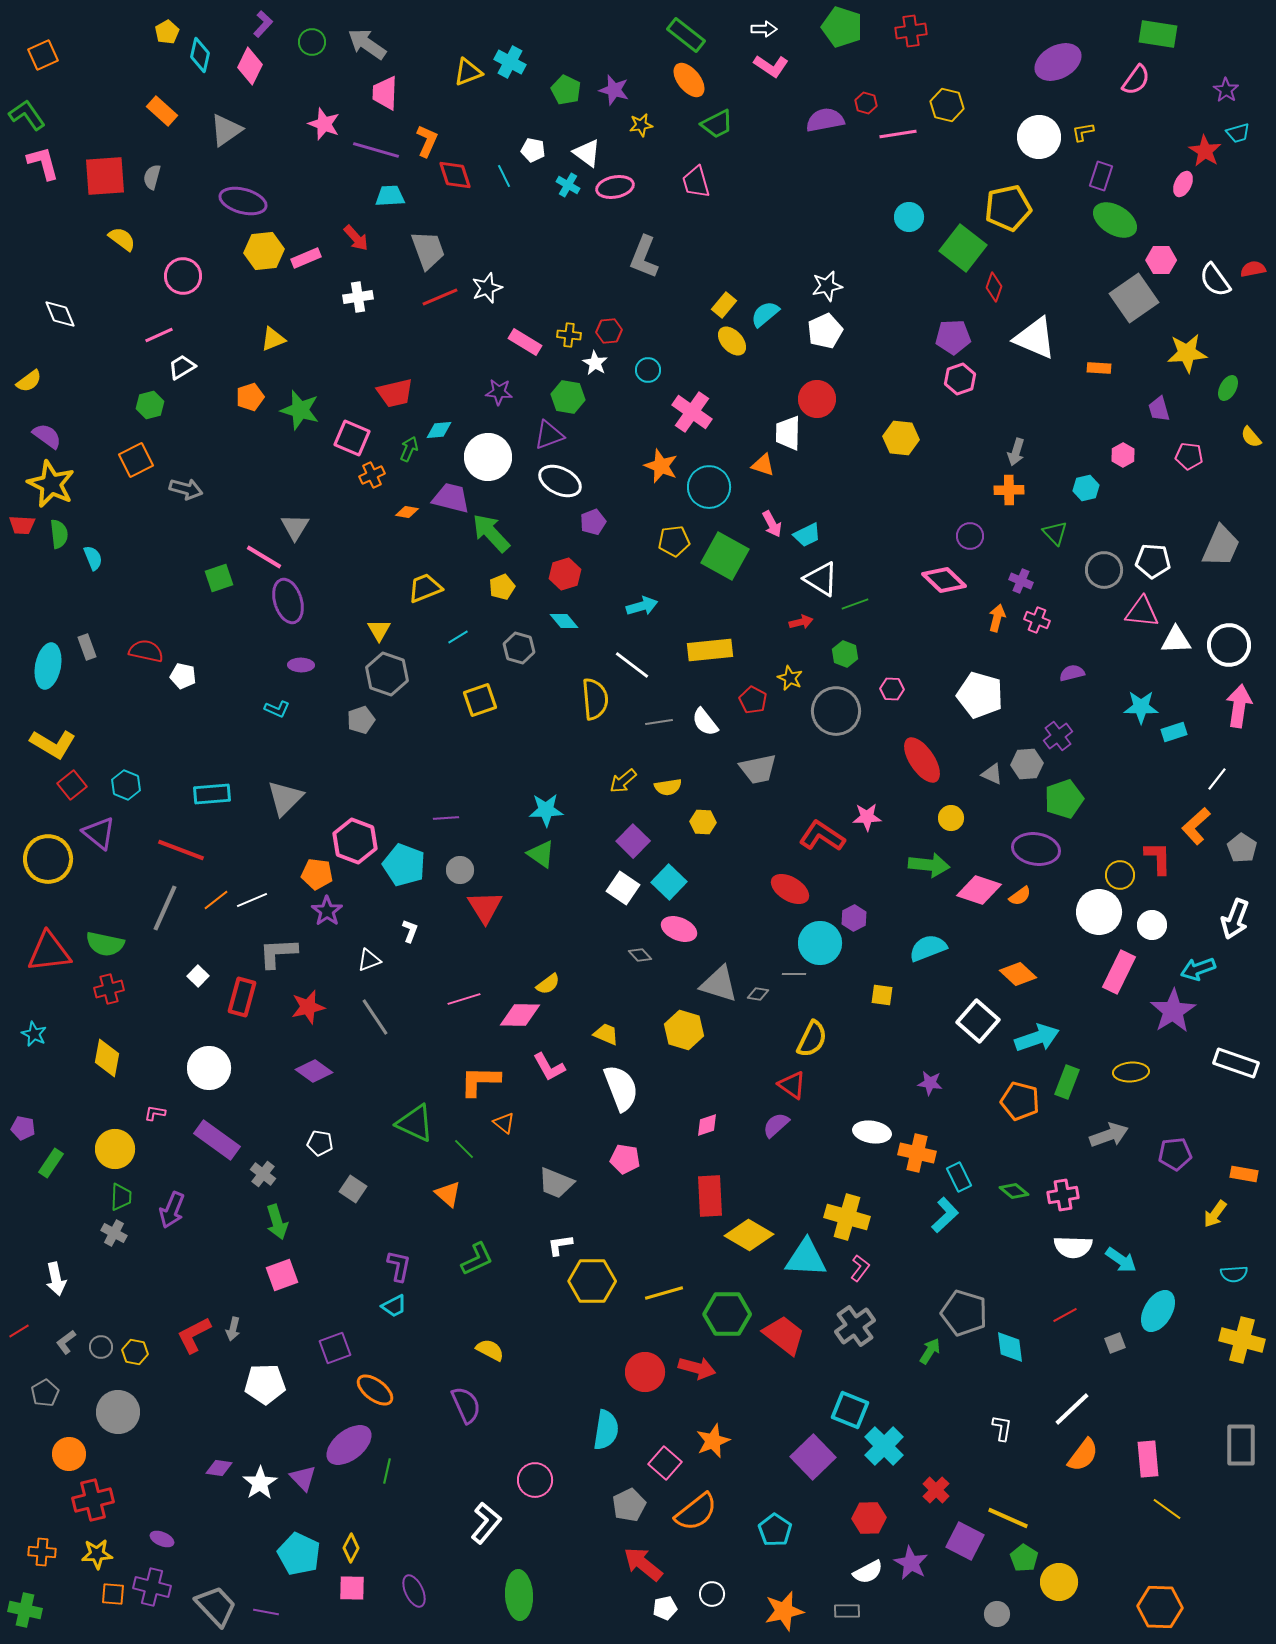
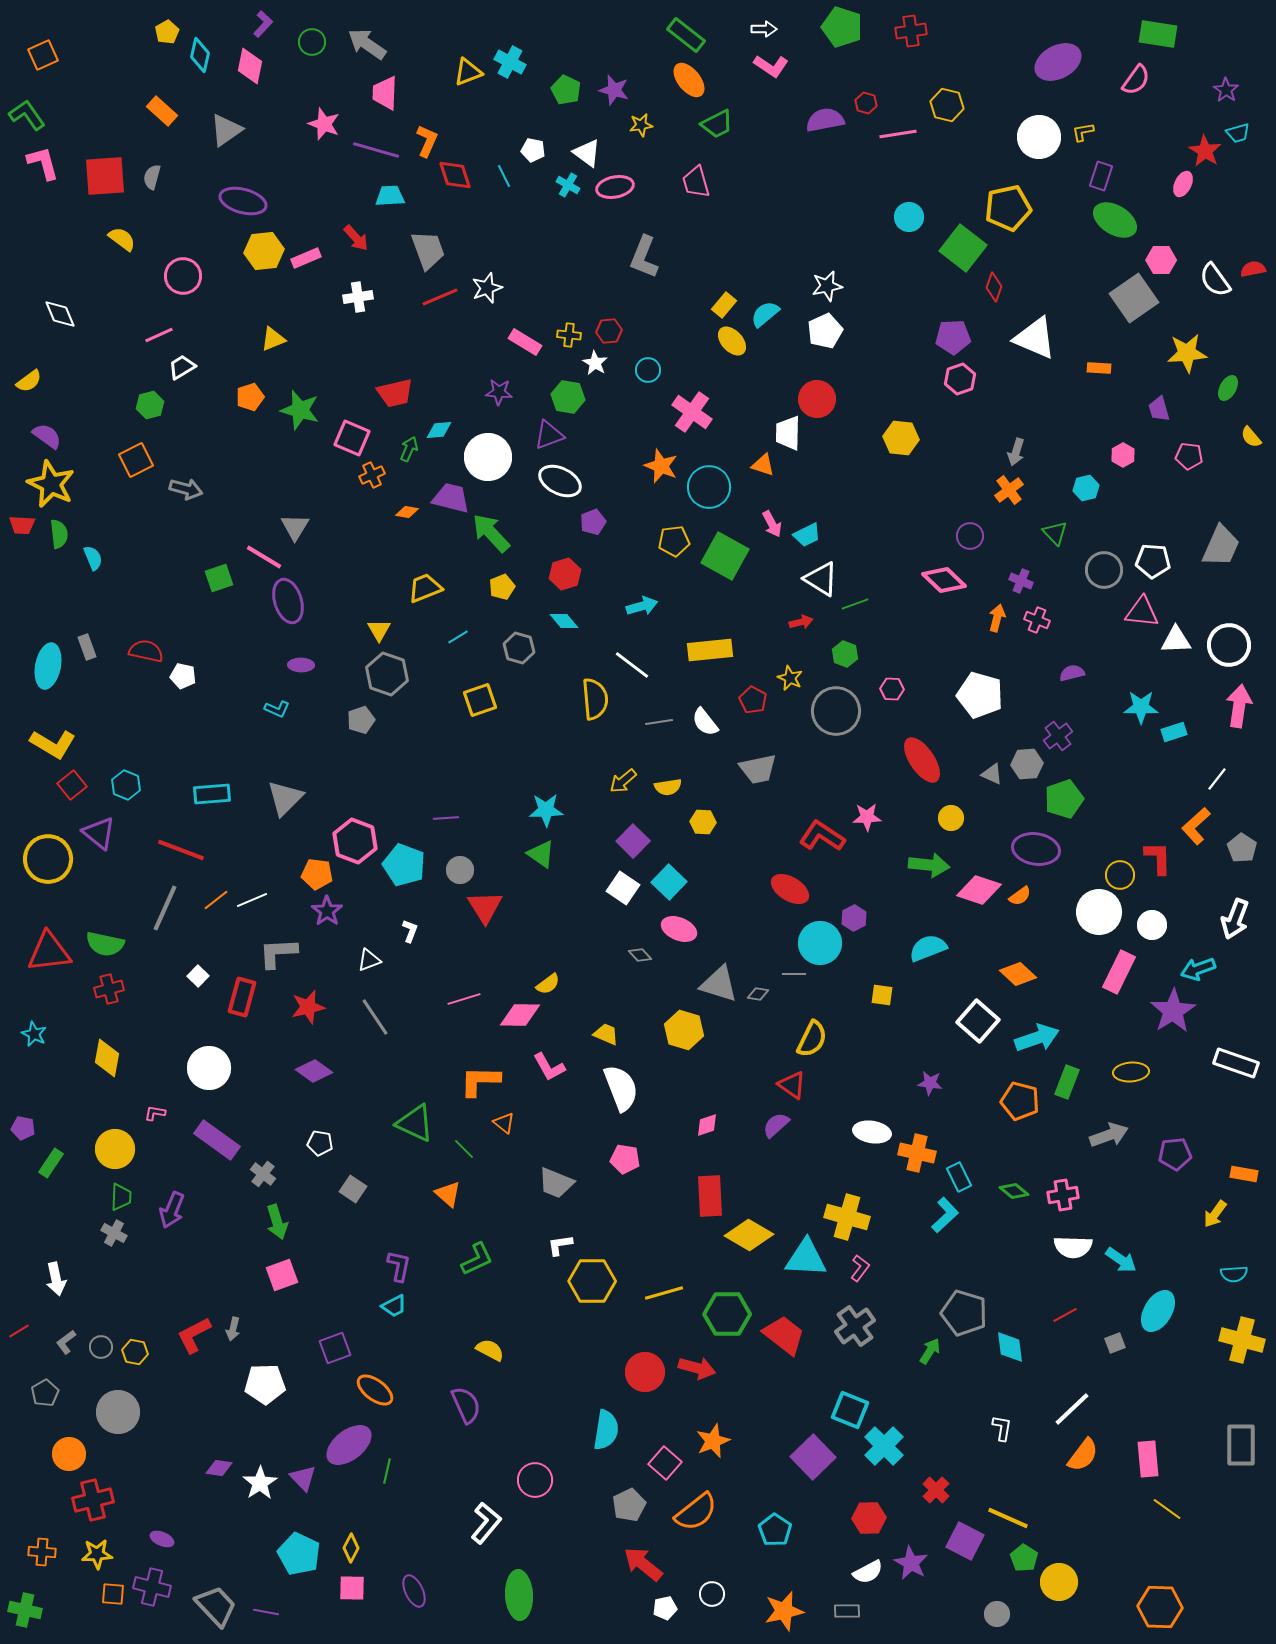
pink diamond at (250, 66): rotated 15 degrees counterclockwise
orange cross at (1009, 490): rotated 36 degrees counterclockwise
